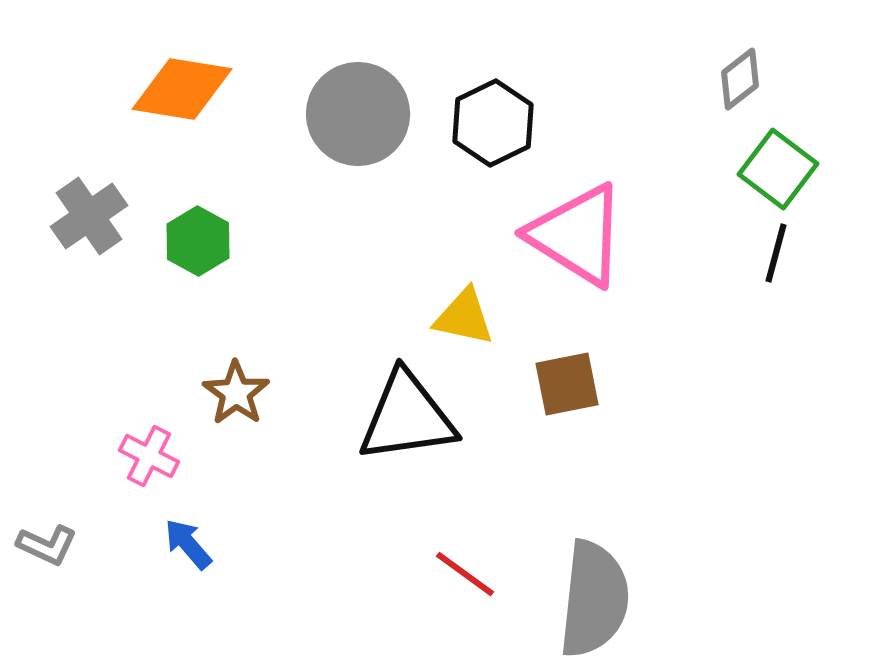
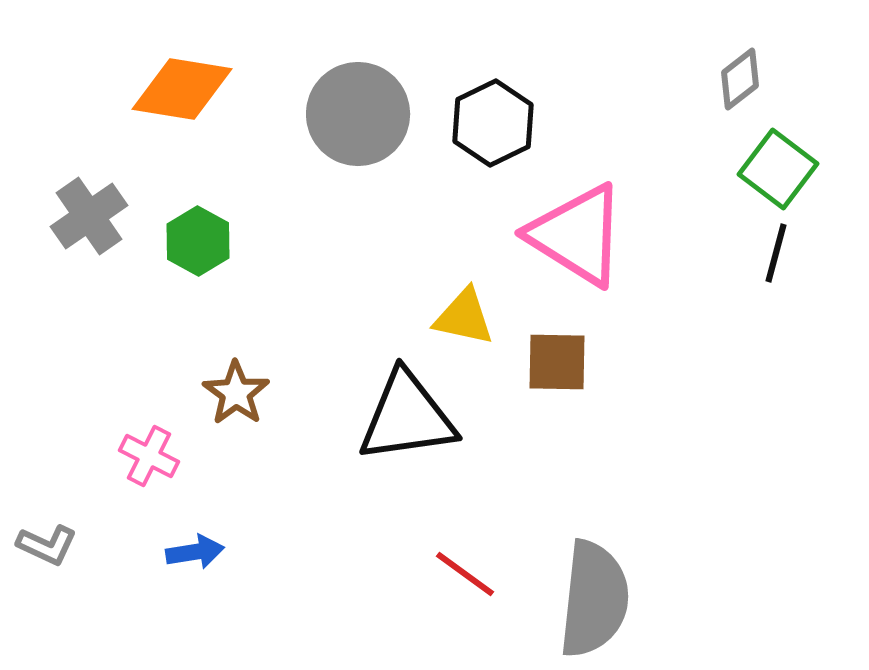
brown square: moved 10 px left, 22 px up; rotated 12 degrees clockwise
blue arrow: moved 7 px right, 8 px down; rotated 122 degrees clockwise
